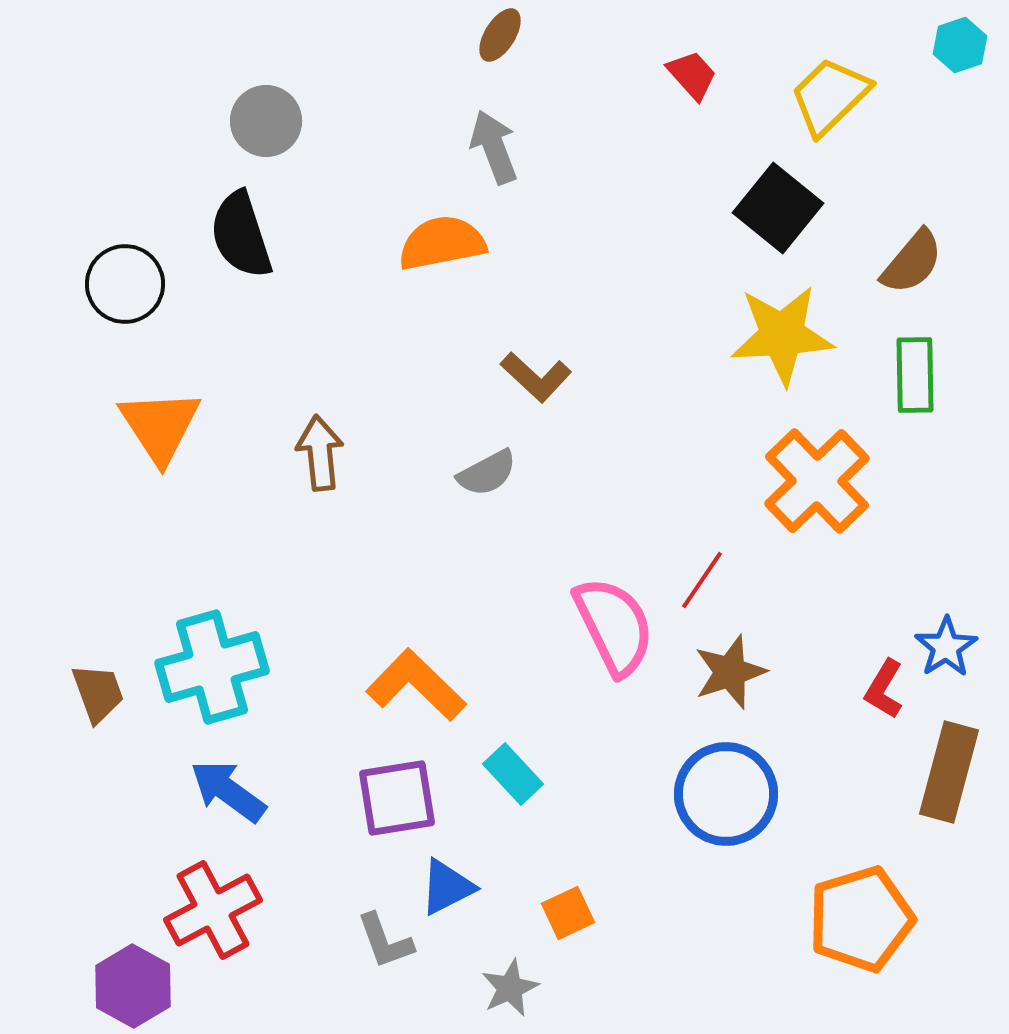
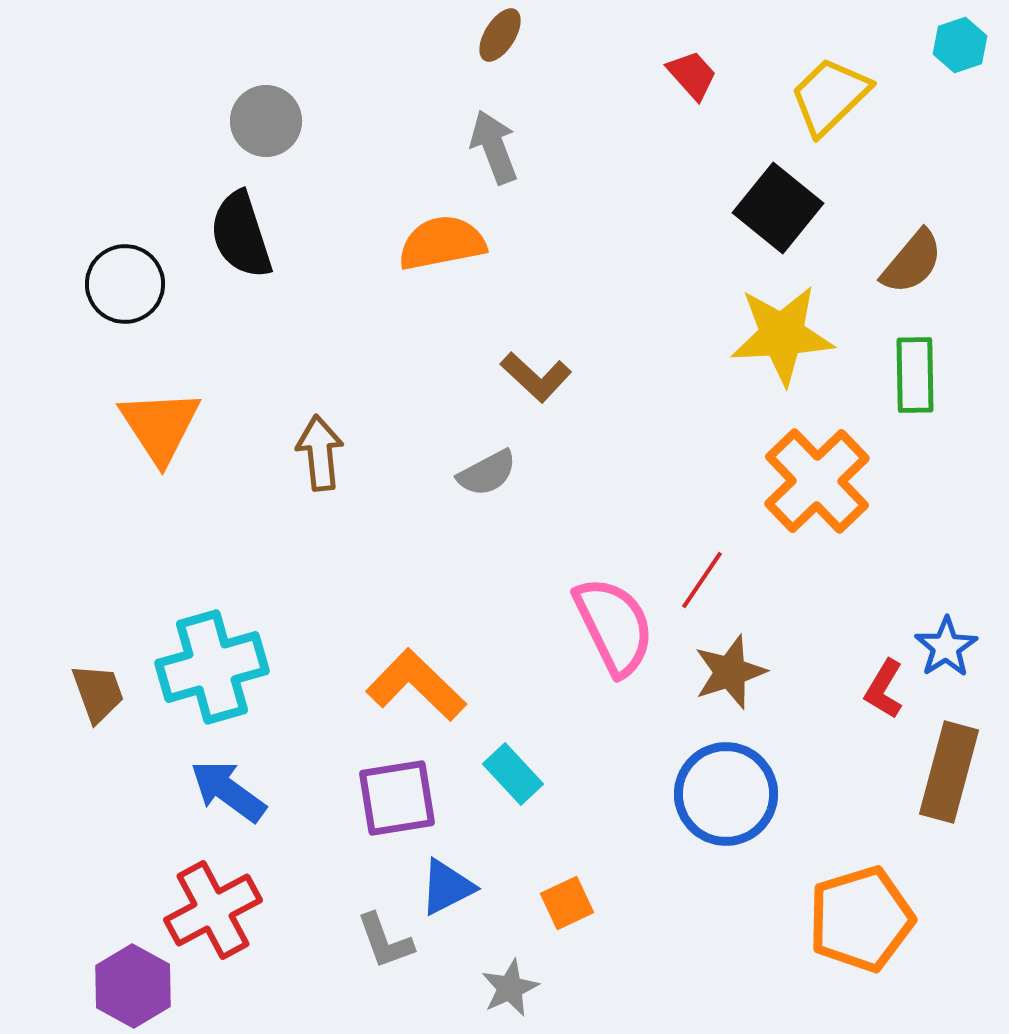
orange square: moved 1 px left, 10 px up
